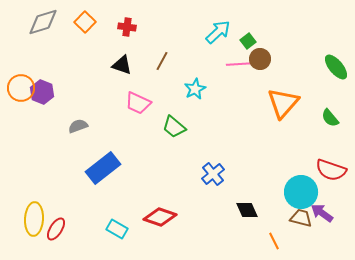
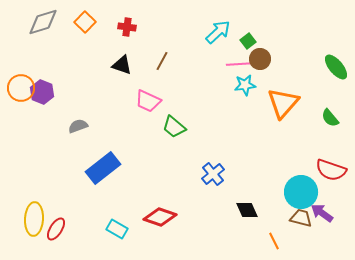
cyan star: moved 50 px right, 4 px up; rotated 20 degrees clockwise
pink trapezoid: moved 10 px right, 2 px up
